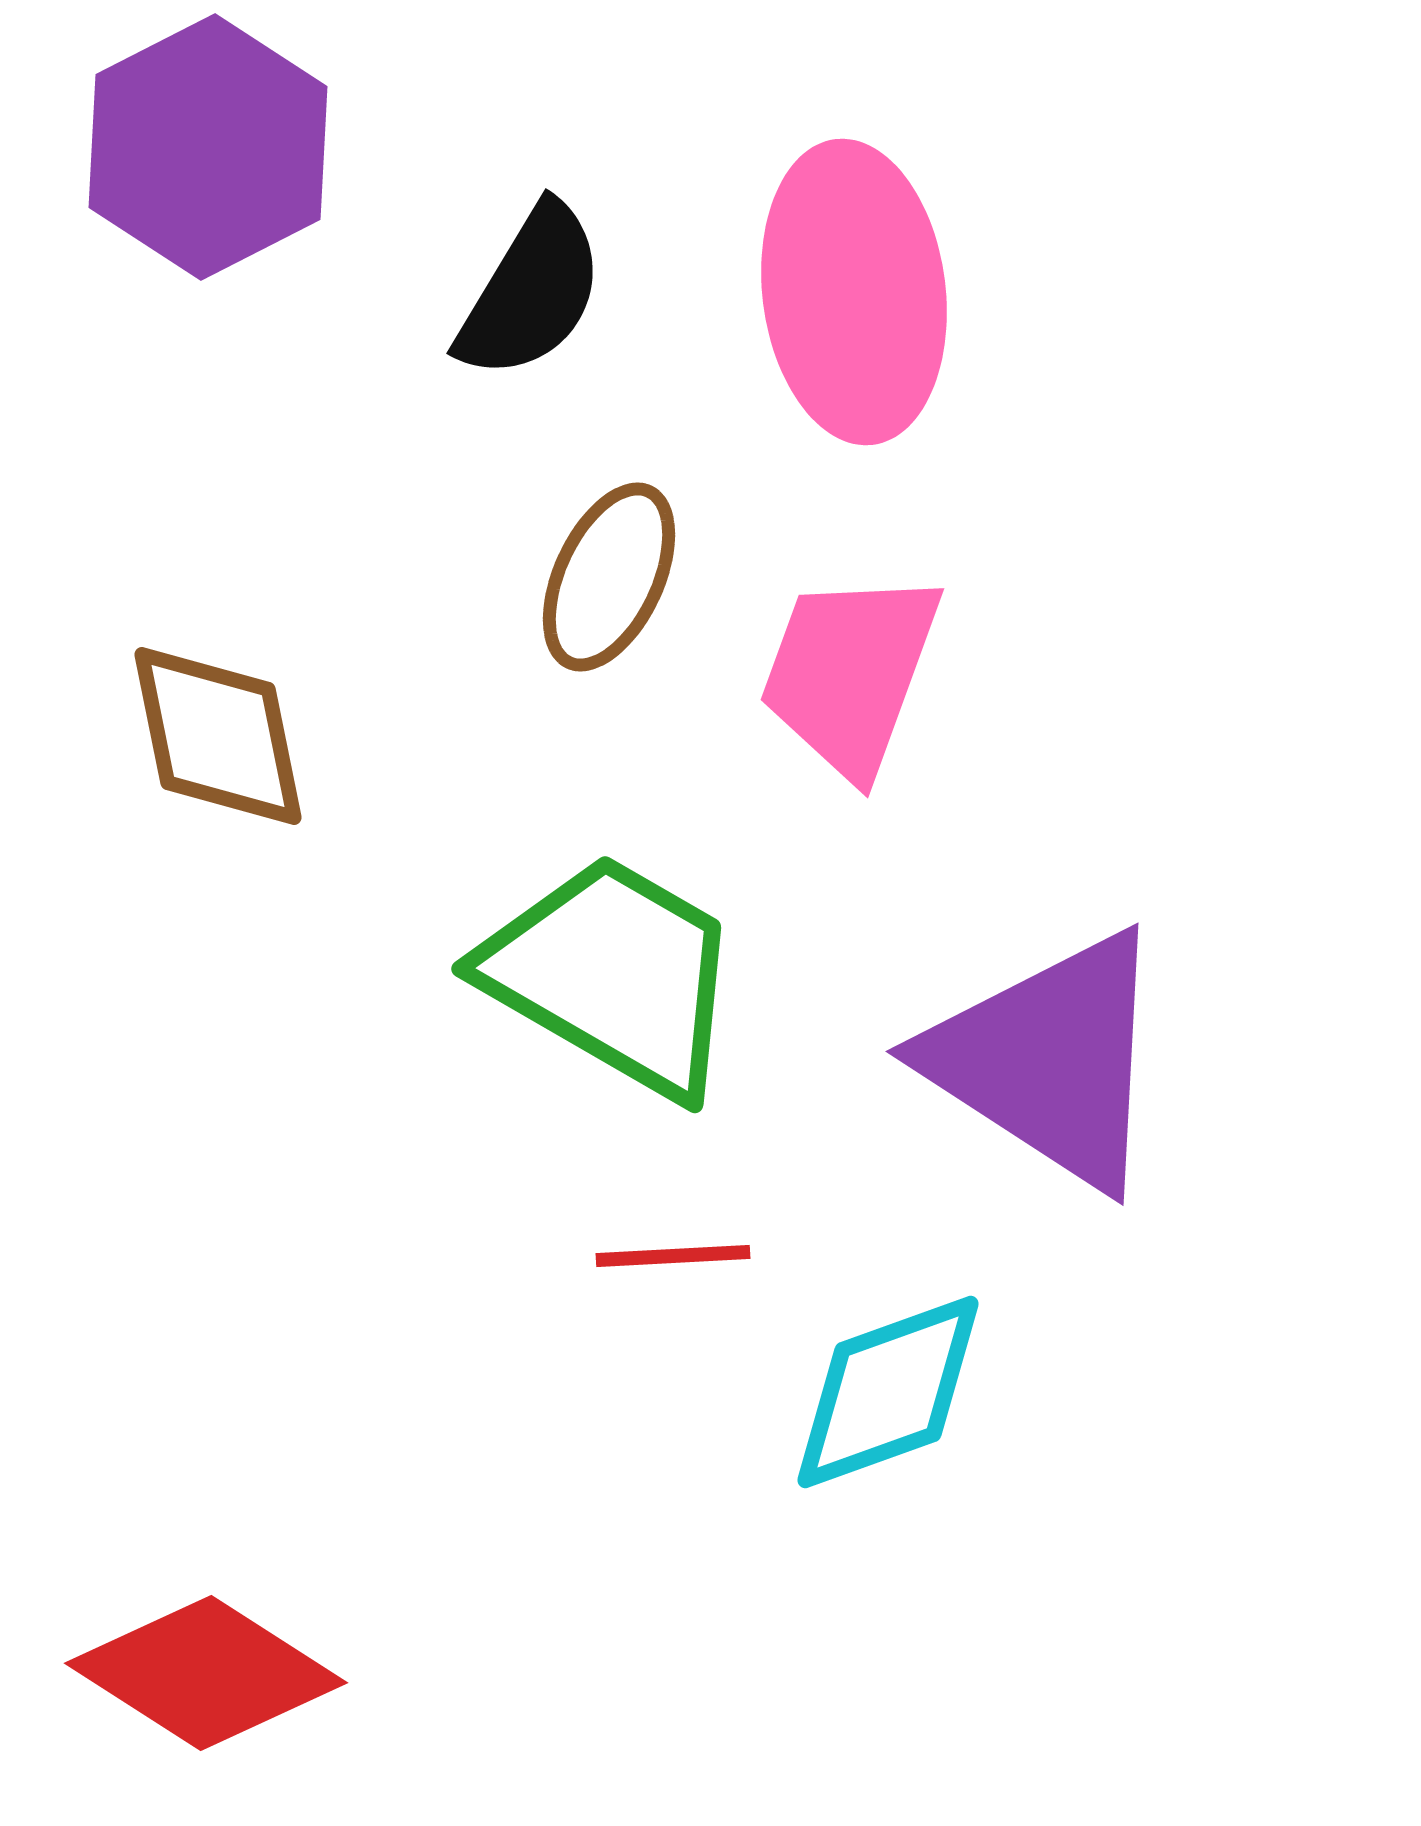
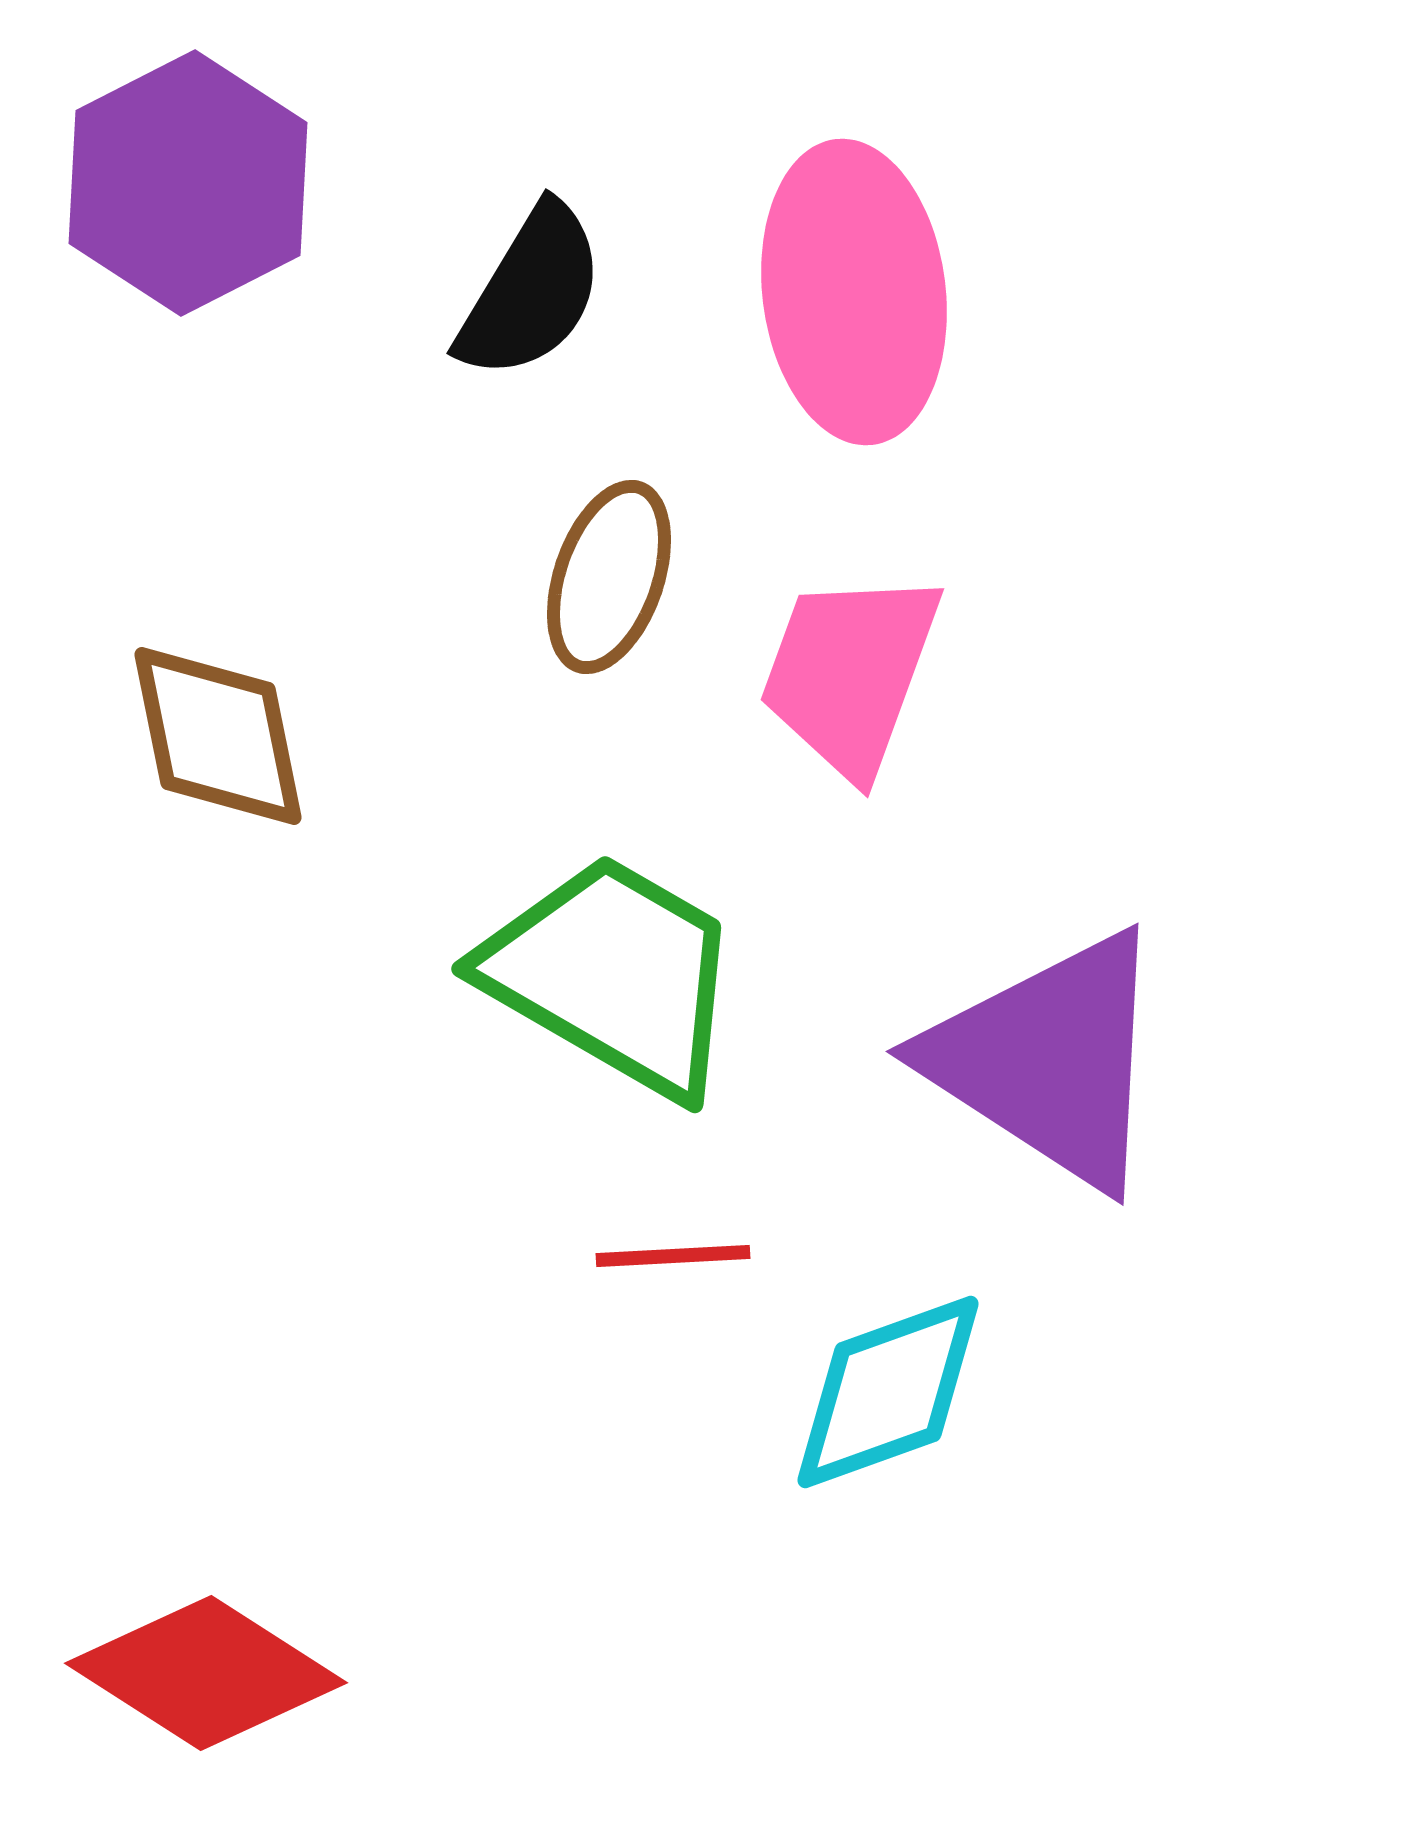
purple hexagon: moved 20 px left, 36 px down
brown ellipse: rotated 6 degrees counterclockwise
